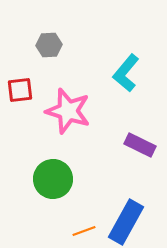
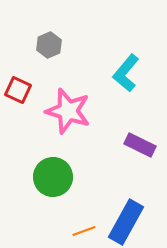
gray hexagon: rotated 20 degrees counterclockwise
red square: moved 2 px left; rotated 32 degrees clockwise
green circle: moved 2 px up
